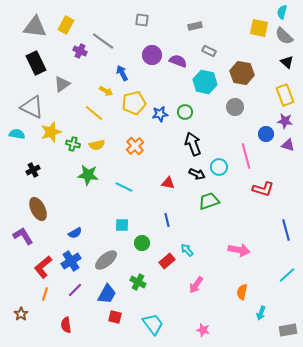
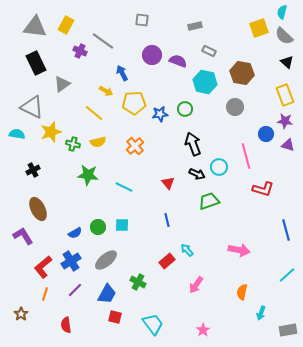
yellow square at (259, 28): rotated 30 degrees counterclockwise
yellow pentagon at (134, 103): rotated 10 degrees clockwise
green circle at (185, 112): moved 3 px up
yellow semicircle at (97, 145): moved 1 px right, 3 px up
red triangle at (168, 183): rotated 40 degrees clockwise
green circle at (142, 243): moved 44 px left, 16 px up
pink star at (203, 330): rotated 24 degrees clockwise
